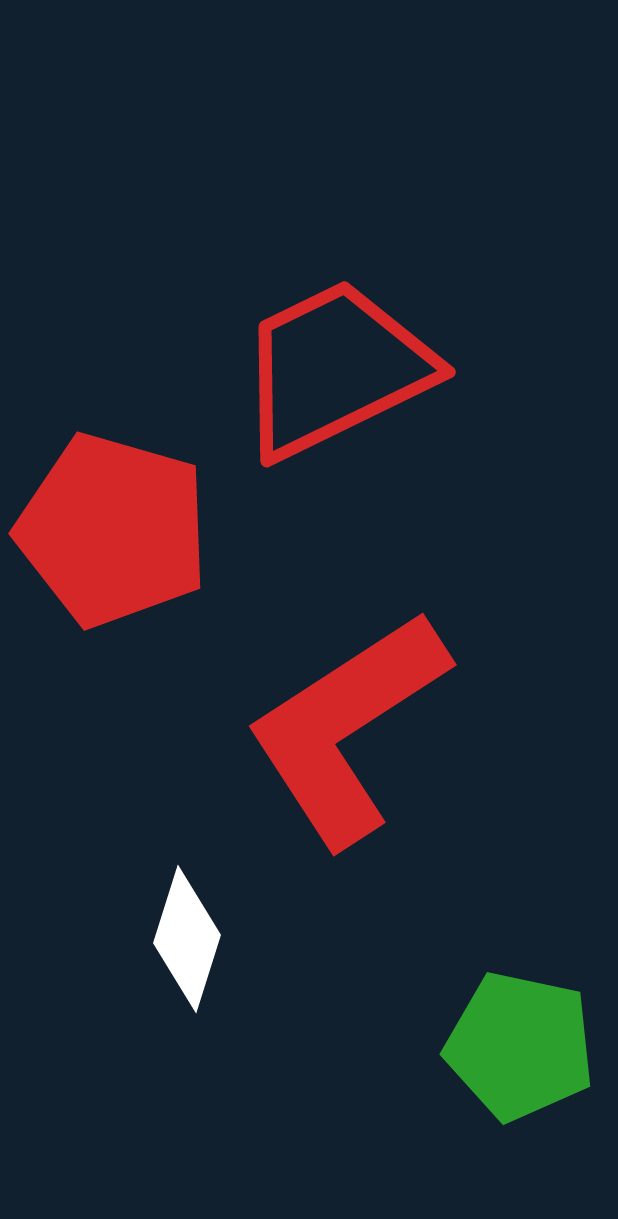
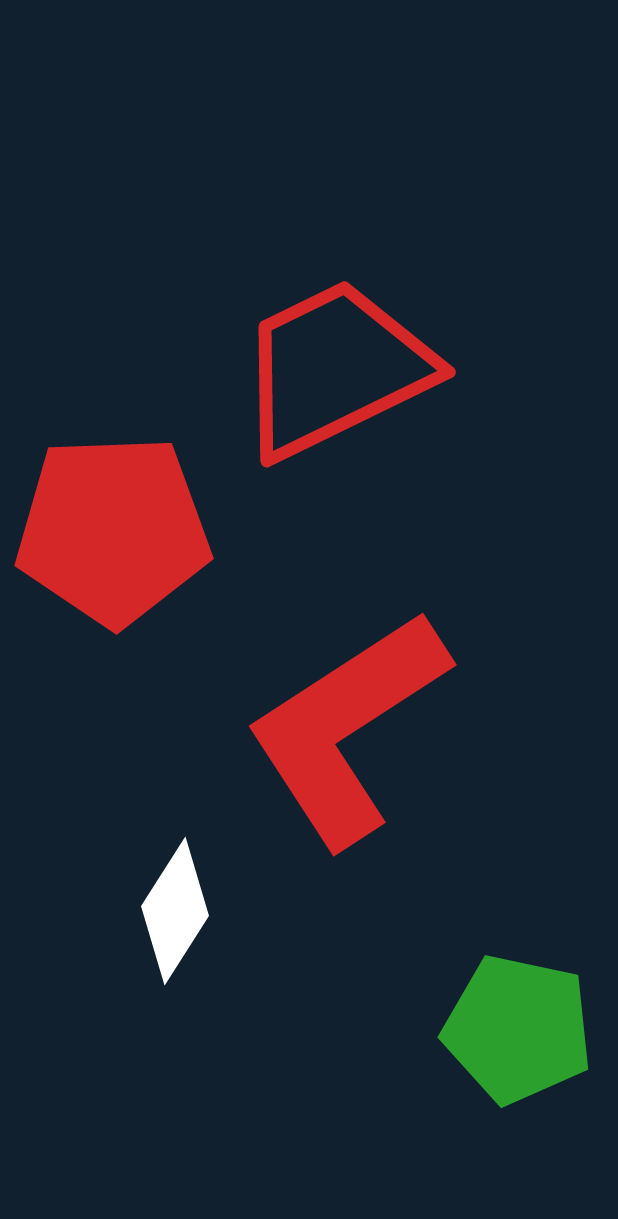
red pentagon: rotated 18 degrees counterclockwise
white diamond: moved 12 px left, 28 px up; rotated 15 degrees clockwise
green pentagon: moved 2 px left, 17 px up
